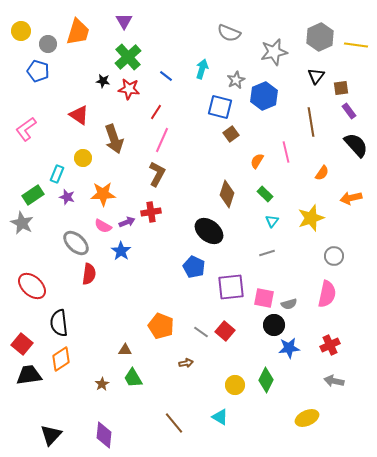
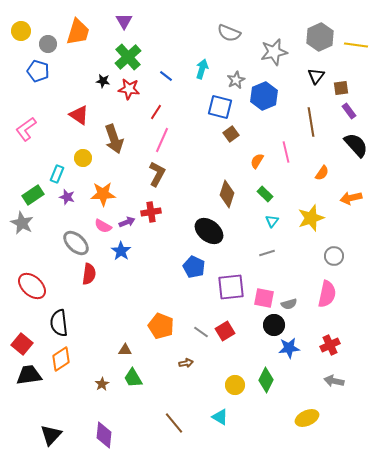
red square at (225, 331): rotated 18 degrees clockwise
